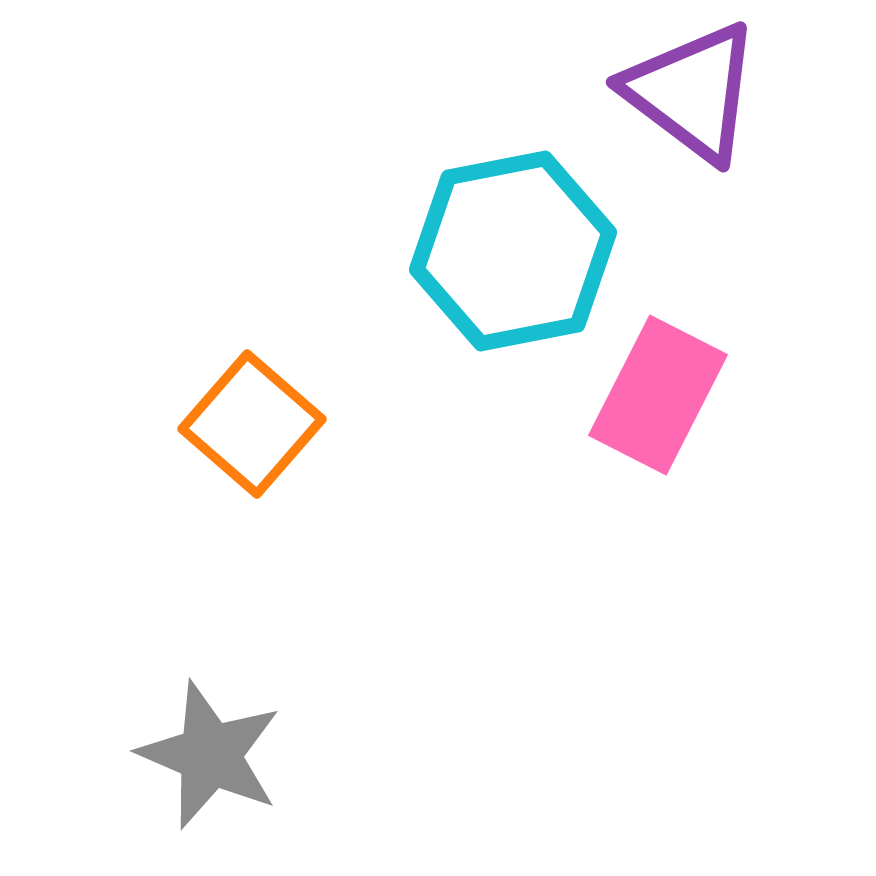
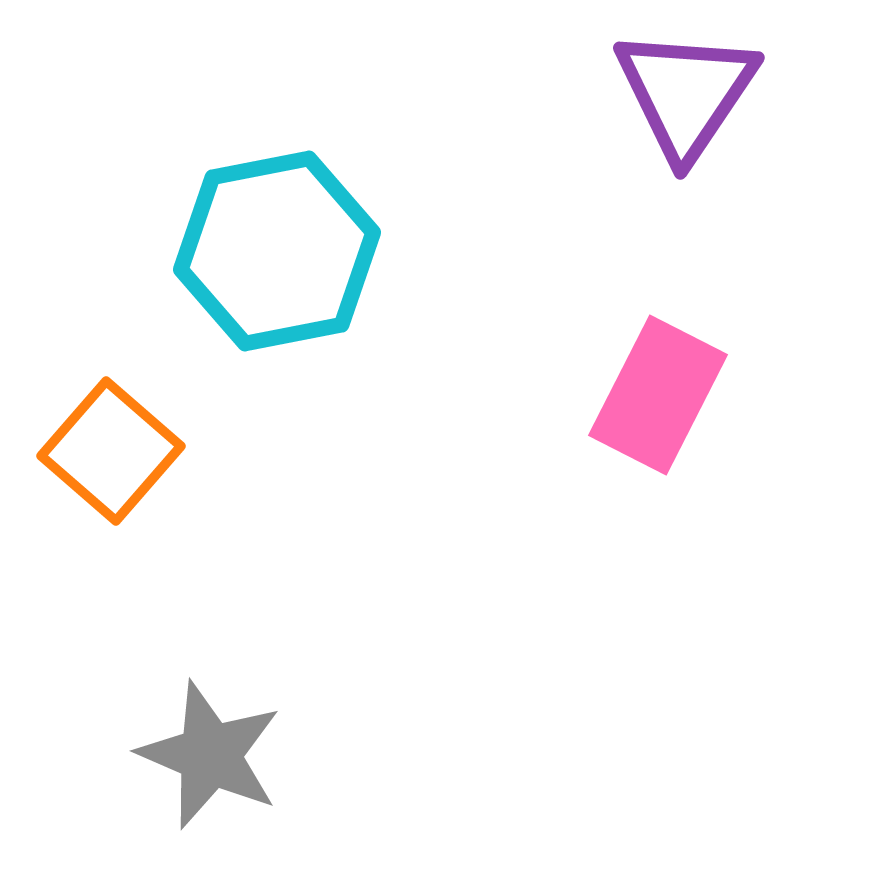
purple triangle: moved 6 px left, 1 px down; rotated 27 degrees clockwise
cyan hexagon: moved 236 px left
orange square: moved 141 px left, 27 px down
